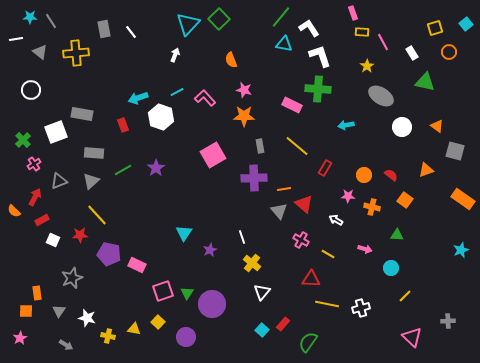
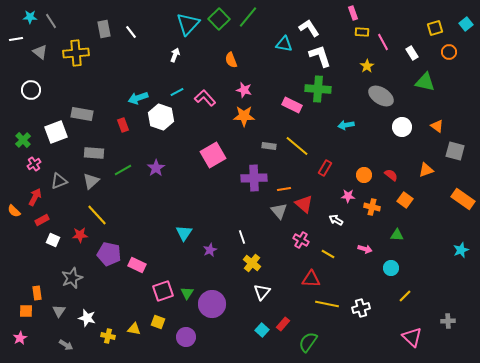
green line at (281, 17): moved 33 px left
gray rectangle at (260, 146): moved 9 px right; rotated 72 degrees counterclockwise
yellow square at (158, 322): rotated 24 degrees counterclockwise
